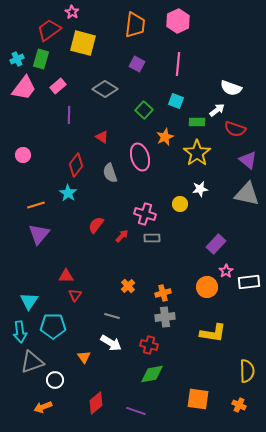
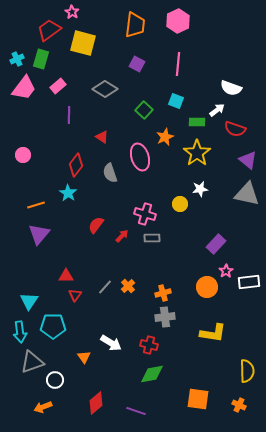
gray line at (112, 316): moved 7 px left, 29 px up; rotated 63 degrees counterclockwise
